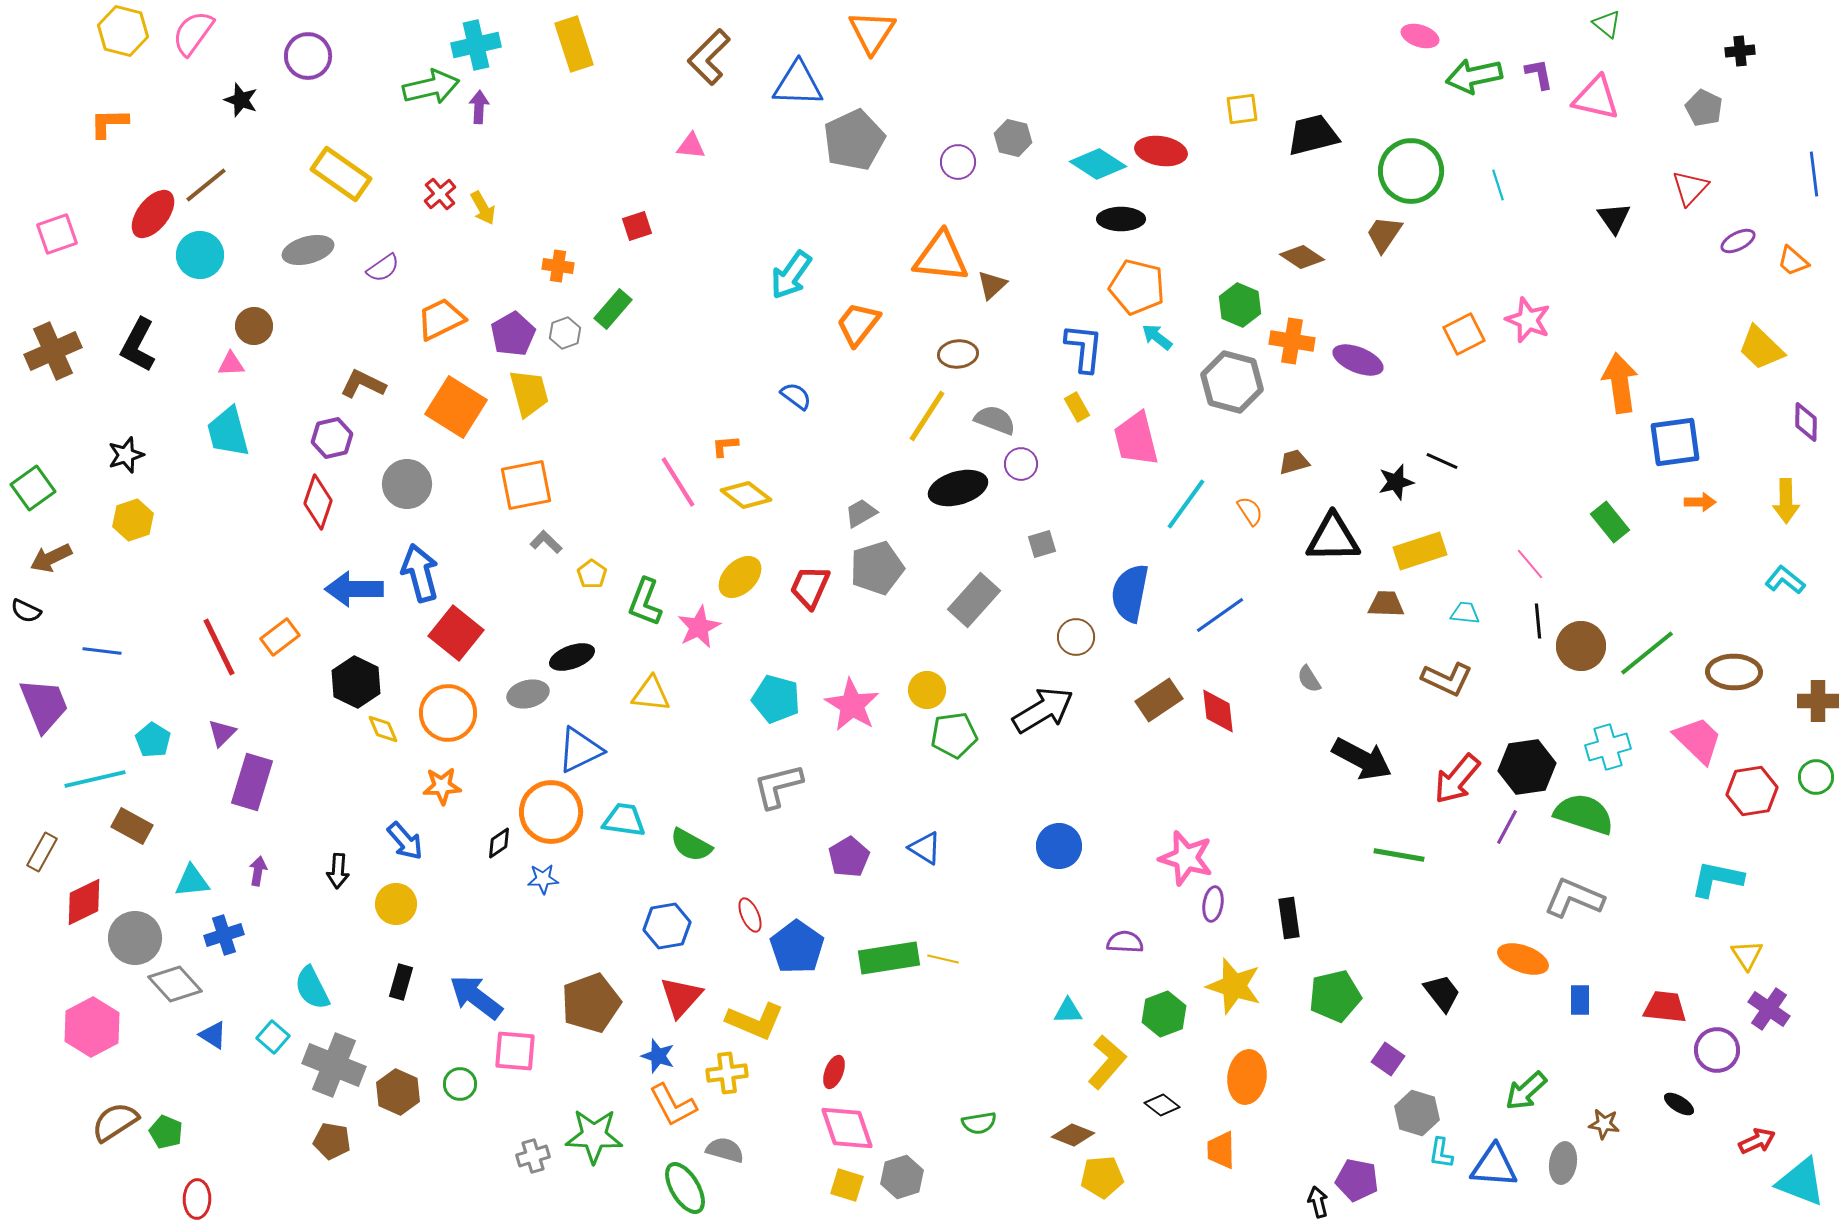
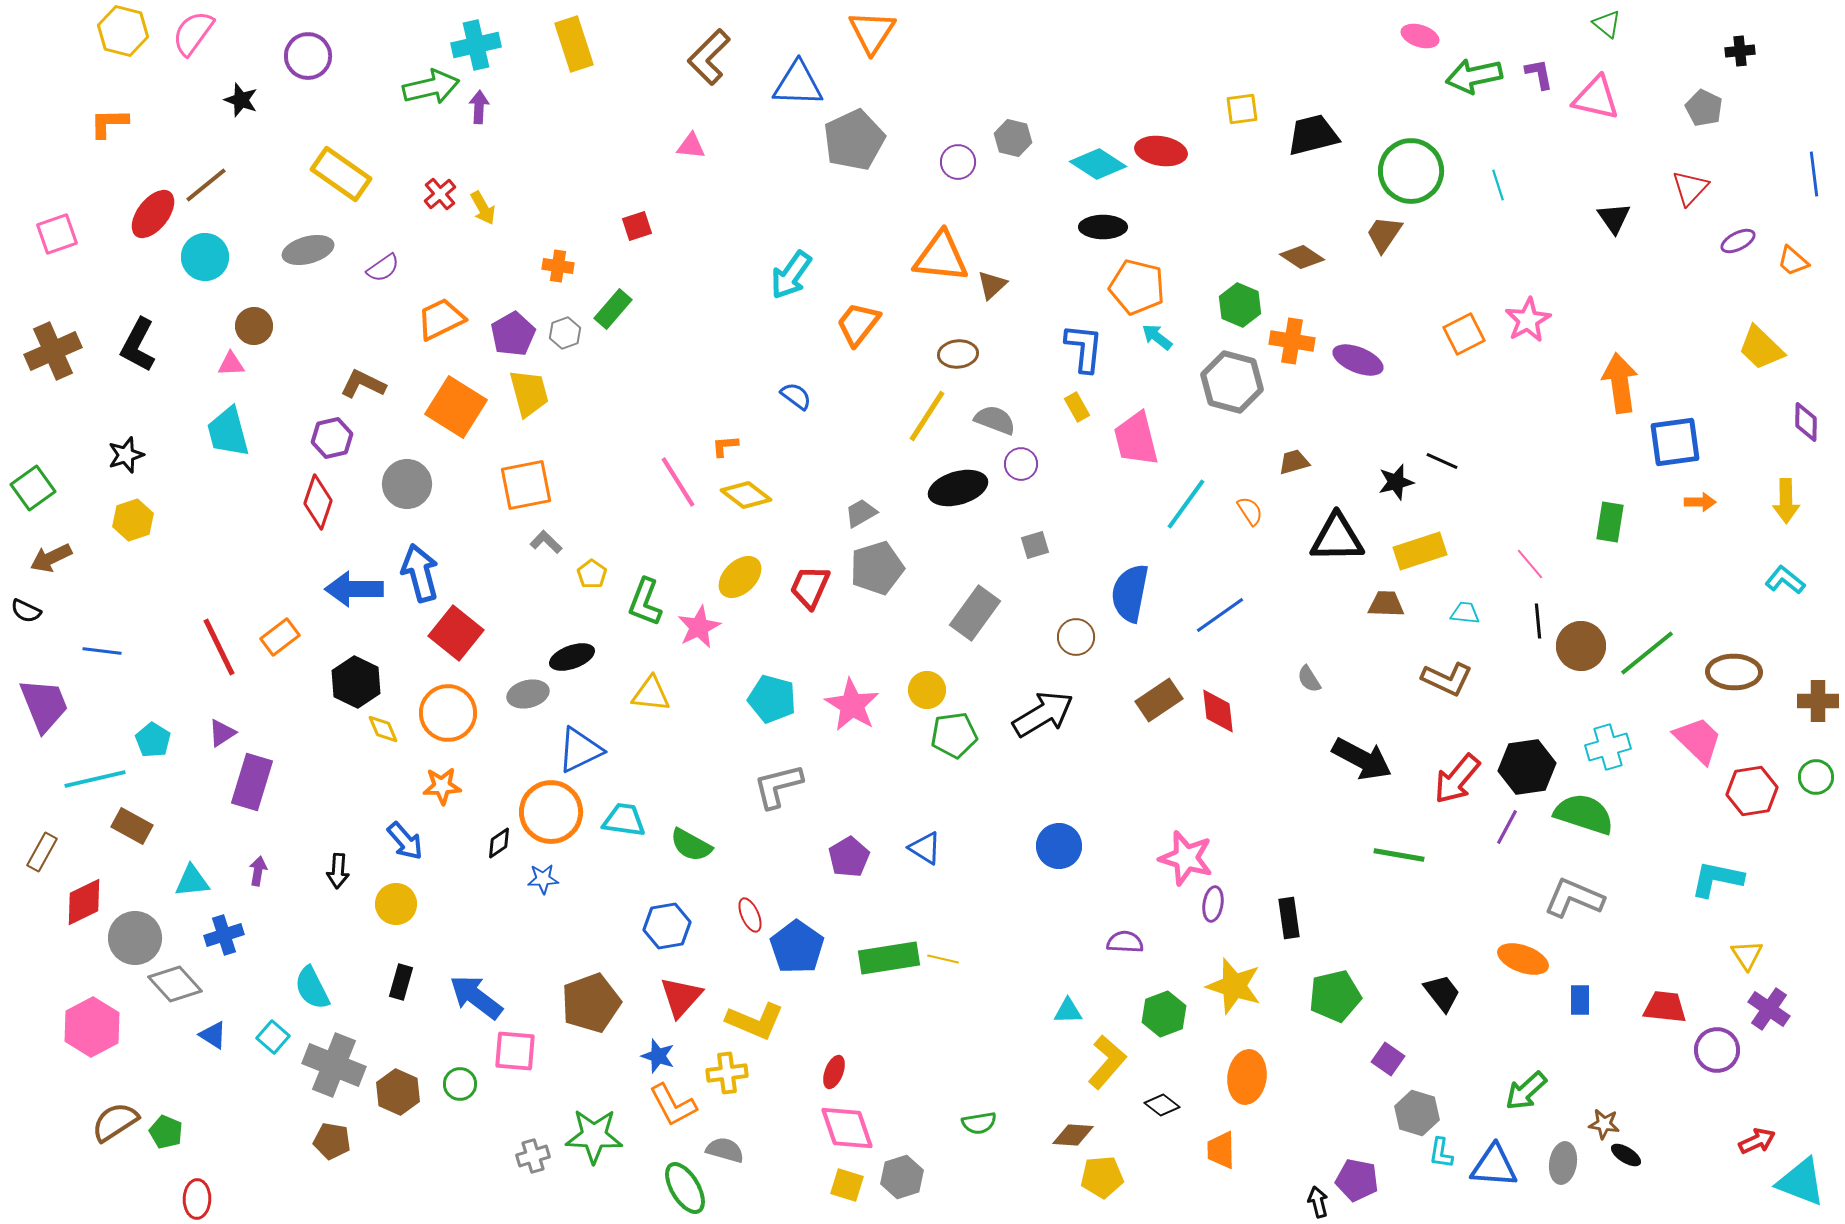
black ellipse at (1121, 219): moved 18 px left, 8 px down
cyan circle at (200, 255): moved 5 px right, 2 px down
pink star at (1528, 320): rotated 21 degrees clockwise
green rectangle at (1610, 522): rotated 48 degrees clockwise
black triangle at (1333, 538): moved 4 px right
gray square at (1042, 544): moved 7 px left, 1 px down
gray rectangle at (974, 600): moved 1 px right, 13 px down; rotated 6 degrees counterclockwise
cyan pentagon at (776, 699): moved 4 px left
black arrow at (1043, 710): moved 4 px down
purple triangle at (222, 733): rotated 12 degrees clockwise
black ellipse at (1679, 1104): moved 53 px left, 51 px down
brown diamond at (1073, 1135): rotated 18 degrees counterclockwise
